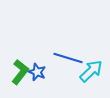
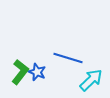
cyan arrow: moved 9 px down
